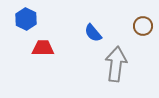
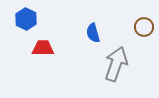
brown circle: moved 1 px right, 1 px down
blue semicircle: rotated 24 degrees clockwise
gray arrow: rotated 12 degrees clockwise
